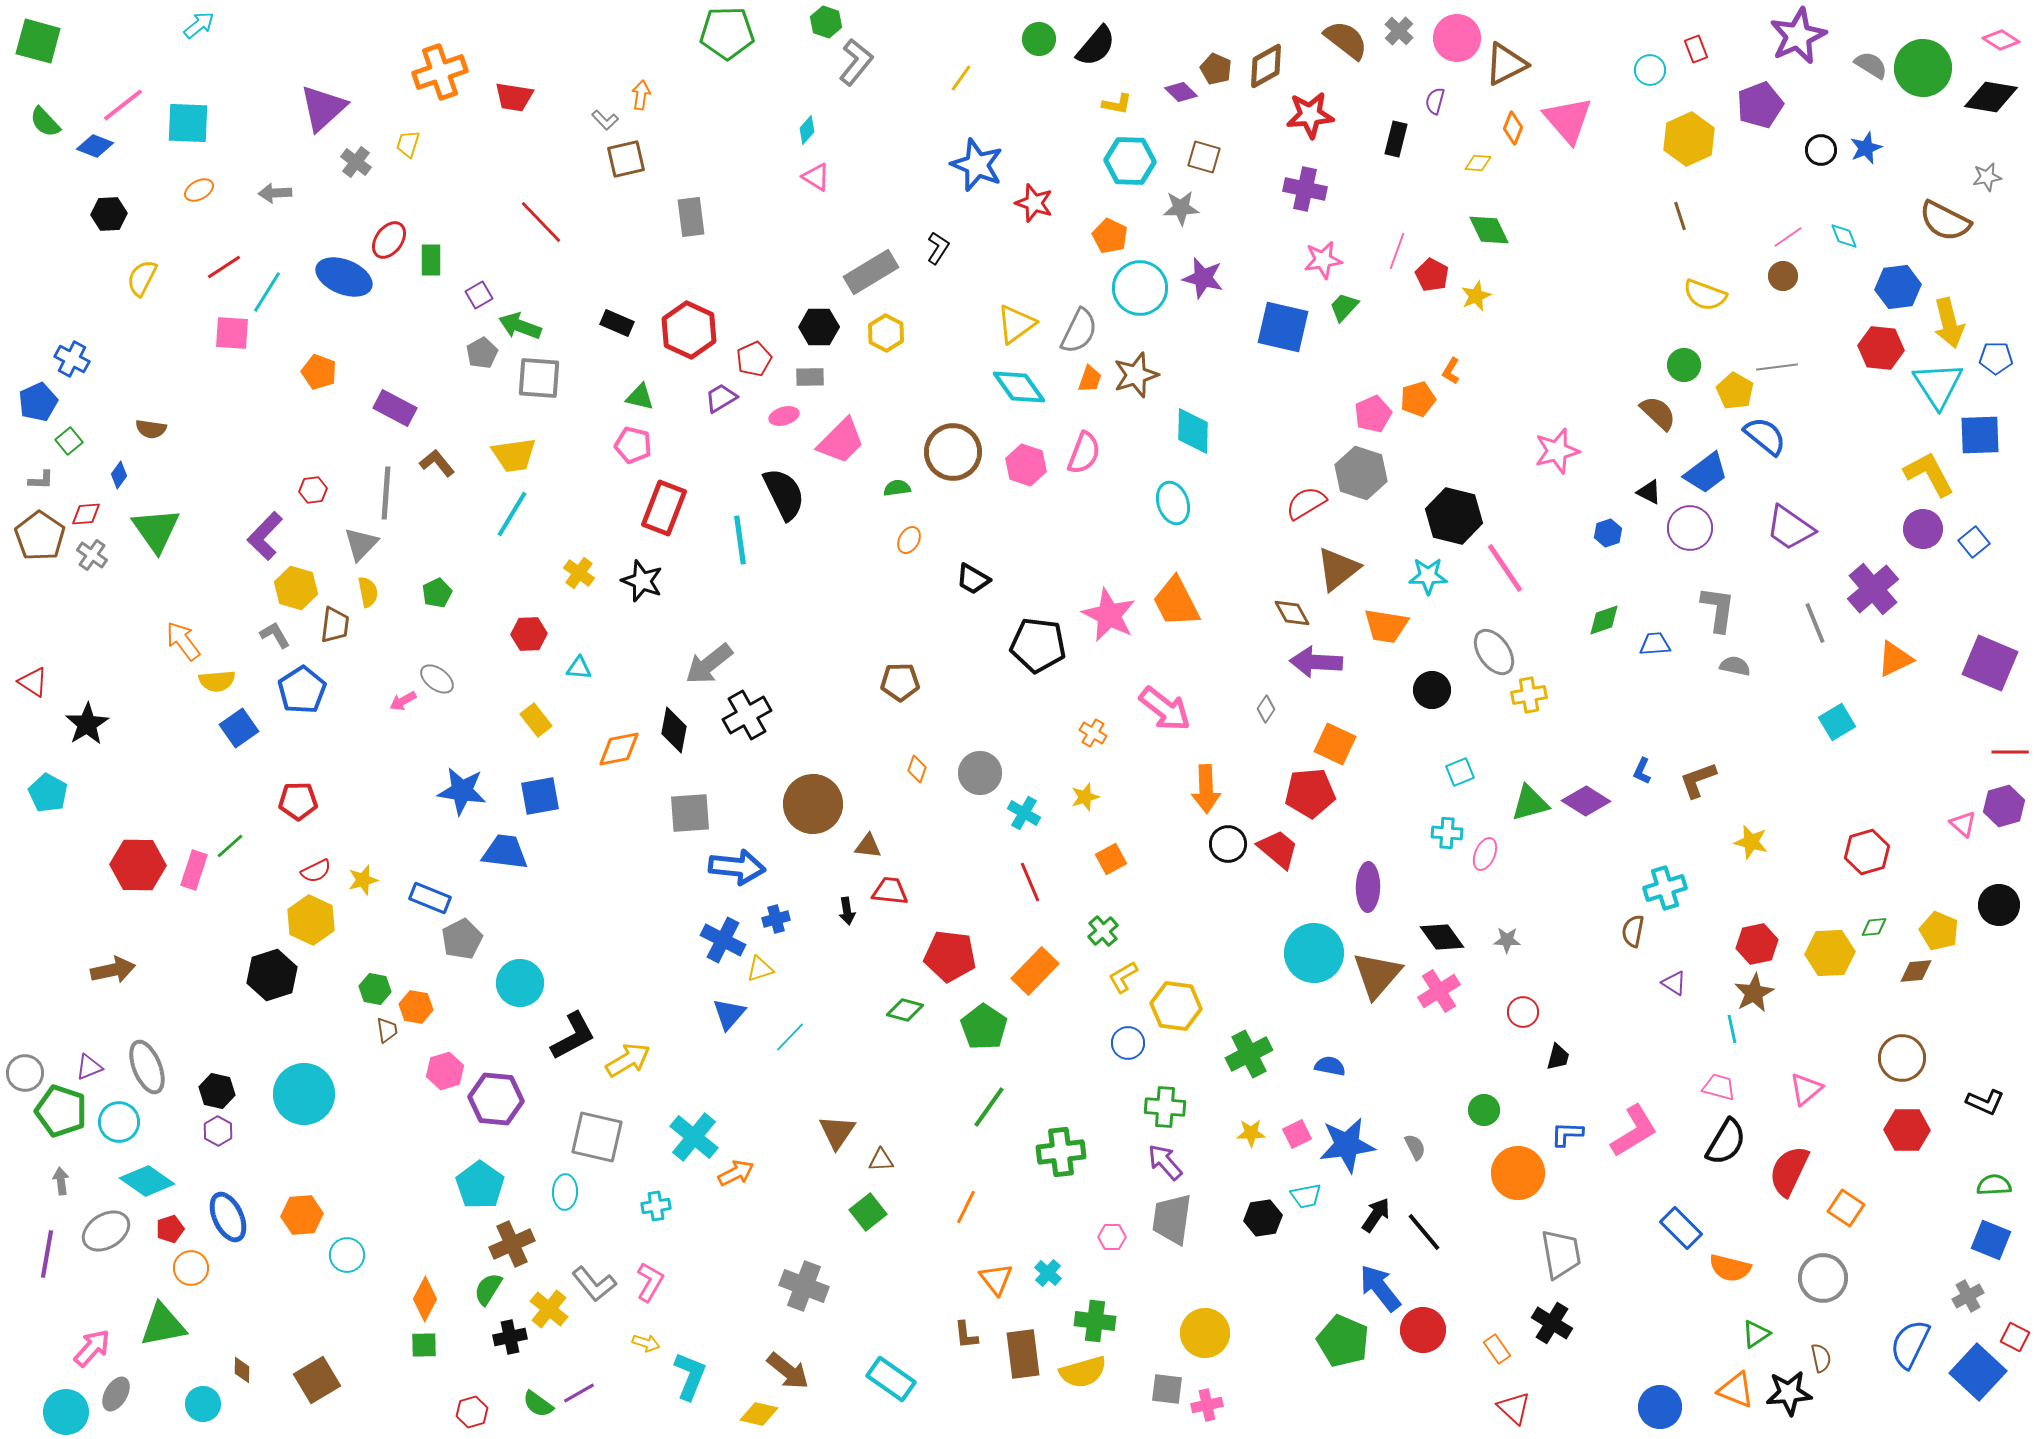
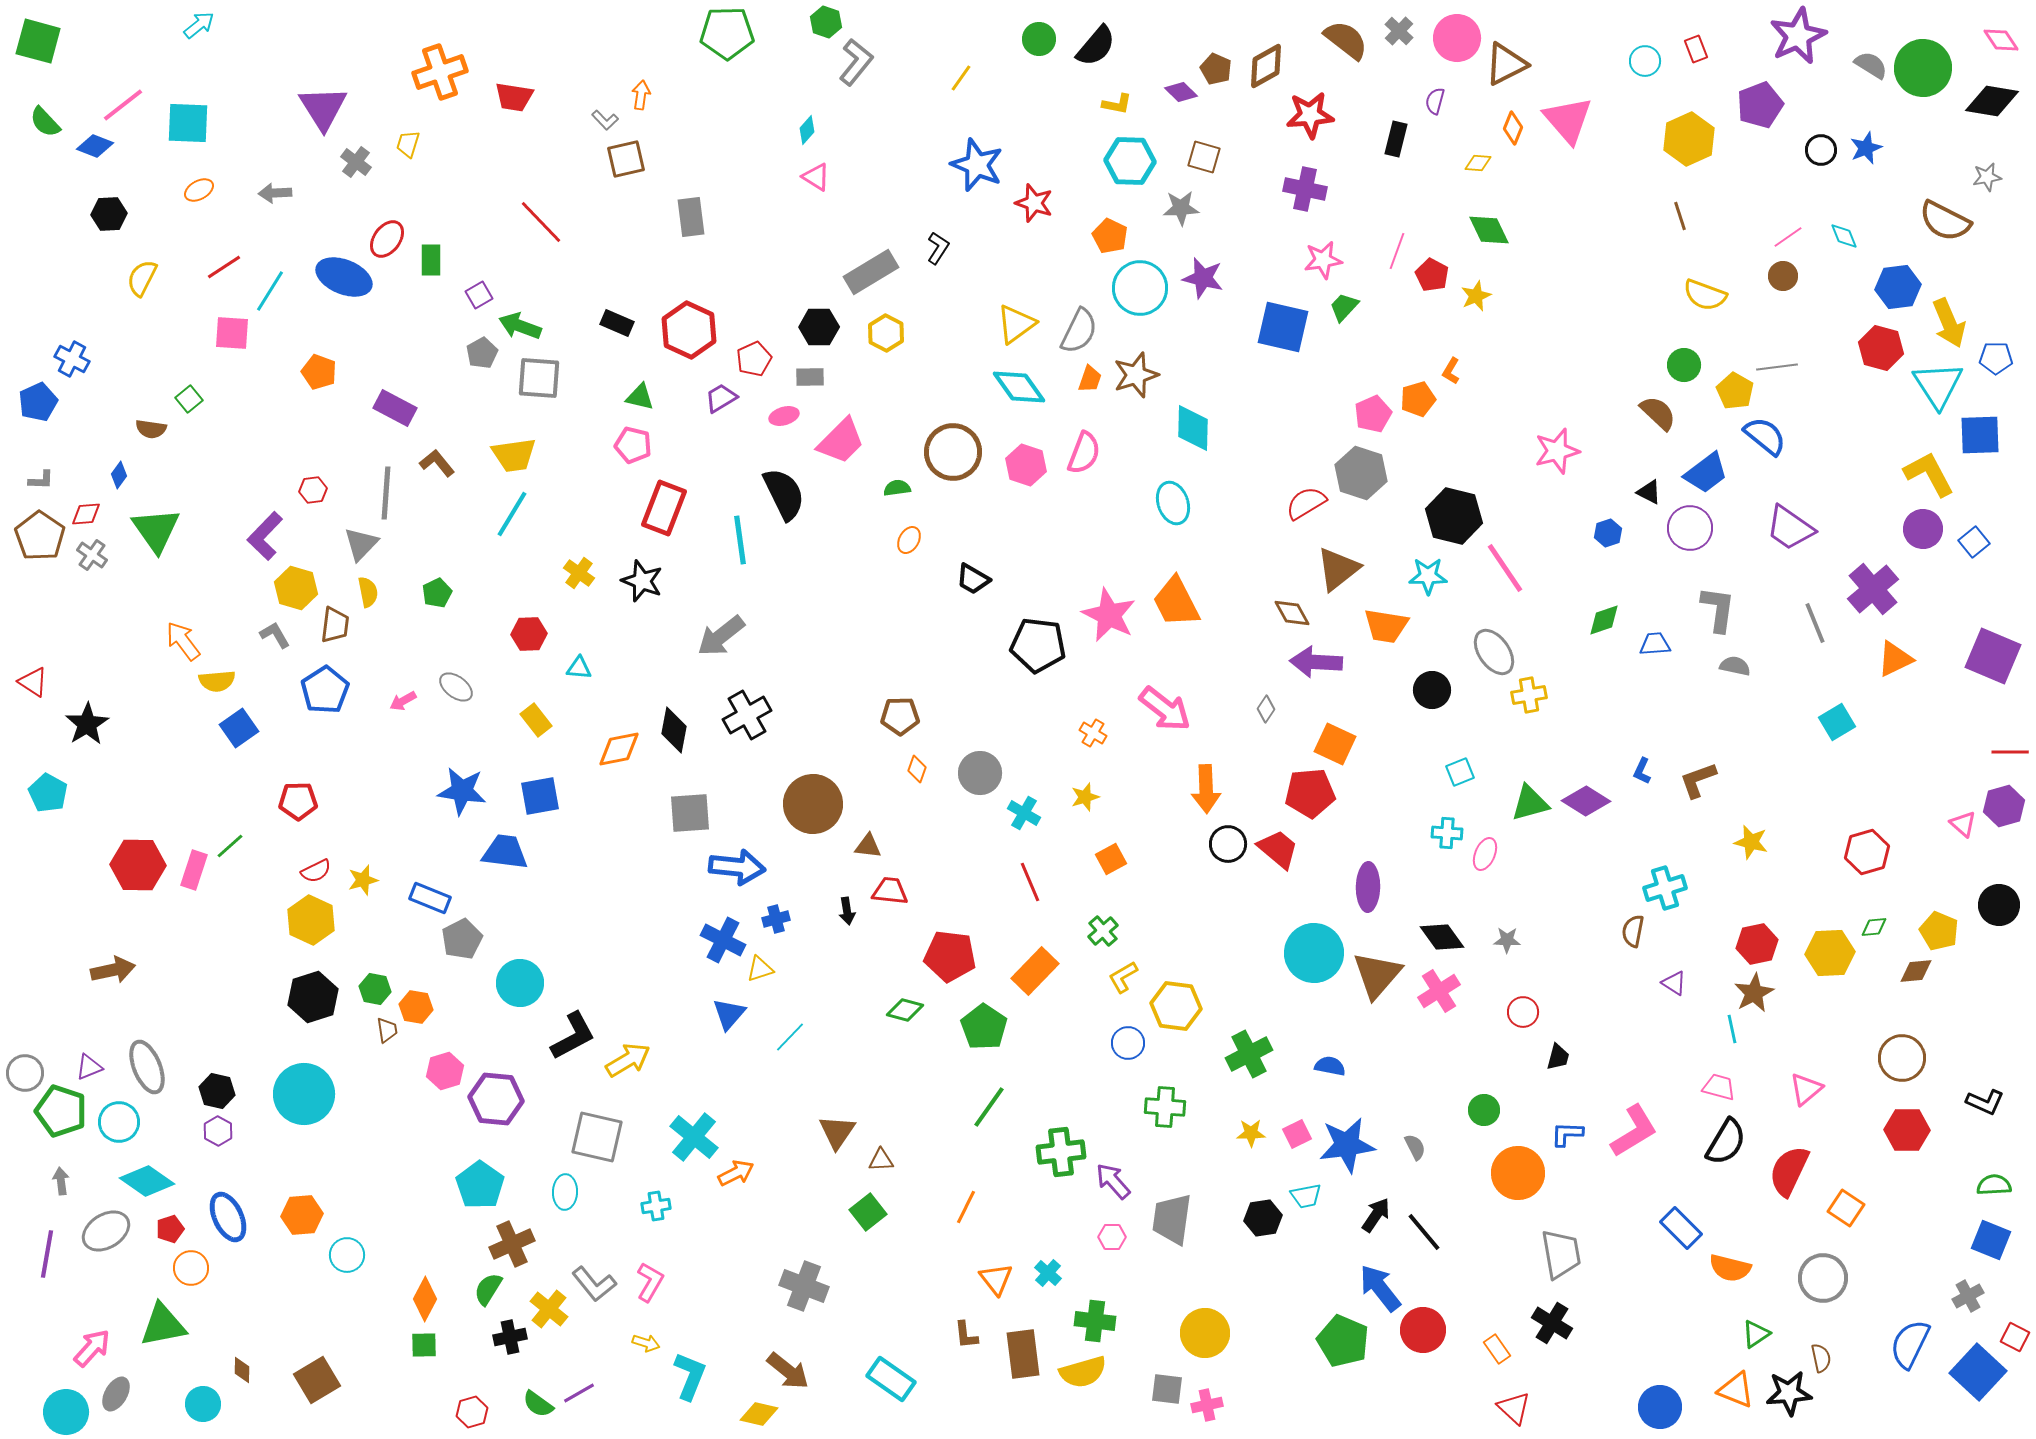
pink diamond at (2001, 40): rotated 24 degrees clockwise
cyan circle at (1650, 70): moved 5 px left, 9 px up
black diamond at (1991, 97): moved 1 px right, 4 px down
purple triangle at (323, 108): rotated 20 degrees counterclockwise
red ellipse at (389, 240): moved 2 px left, 1 px up
cyan line at (267, 292): moved 3 px right, 1 px up
yellow arrow at (1949, 323): rotated 9 degrees counterclockwise
red hexagon at (1881, 348): rotated 9 degrees clockwise
cyan diamond at (1193, 431): moved 3 px up
green square at (69, 441): moved 120 px right, 42 px up
purple square at (1990, 663): moved 3 px right, 7 px up
gray arrow at (709, 664): moved 12 px right, 28 px up
gray ellipse at (437, 679): moved 19 px right, 8 px down
brown pentagon at (900, 682): moved 34 px down
blue pentagon at (302, 690): moved 23 px right
black hexagon at (272, 975): moved 41 px right, 22 px down
purple arrow at (1165, 1162): moved 52 px left, 19 px down
